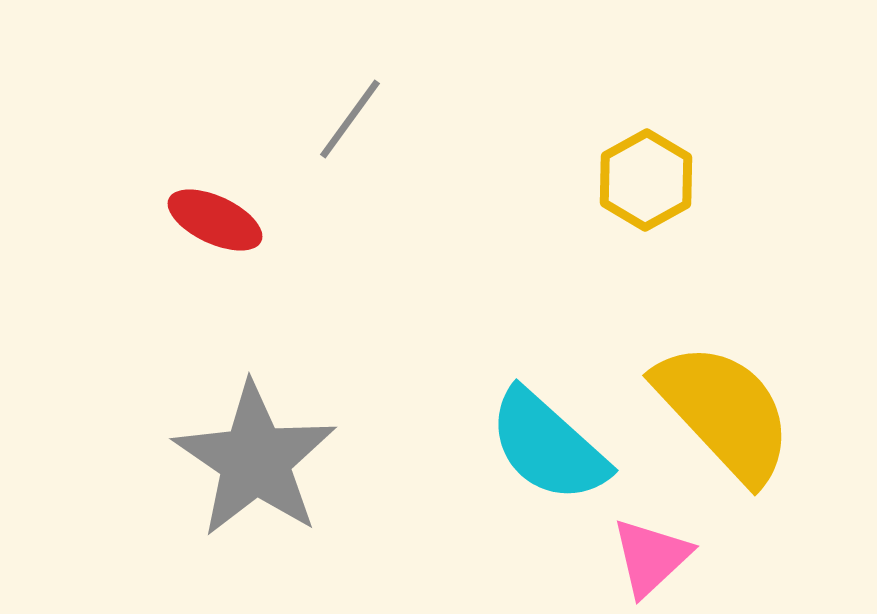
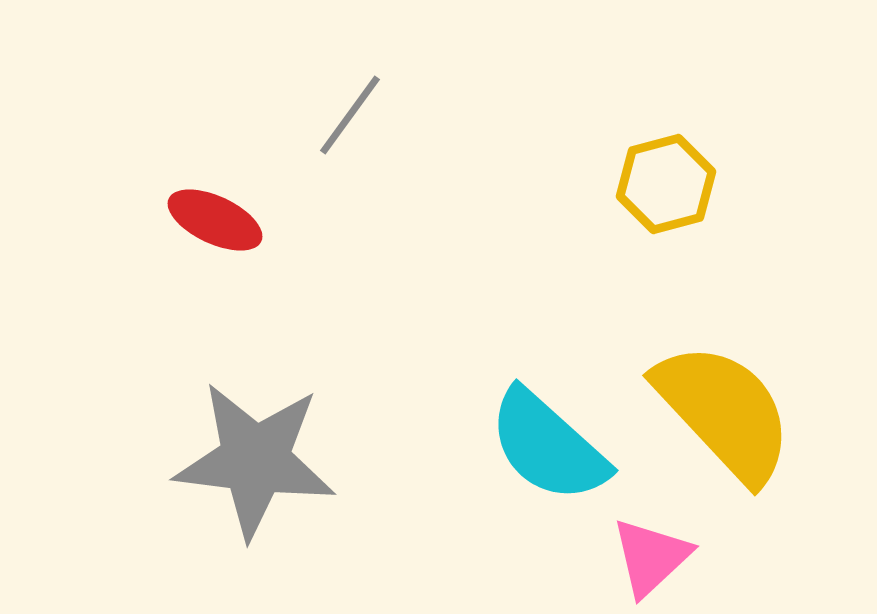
gray line: moved 4 px up
yellow hexagon: moved 20 px right, 4 px down; rotated 14 degrees clockwise
gray star: rotated 27 degrees counterclockwise
